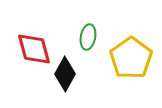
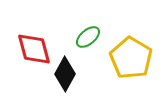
green ellipse: rotated 40 degrees clockwise
yellow pentagon: rotated 6 degrees counterclockwise
